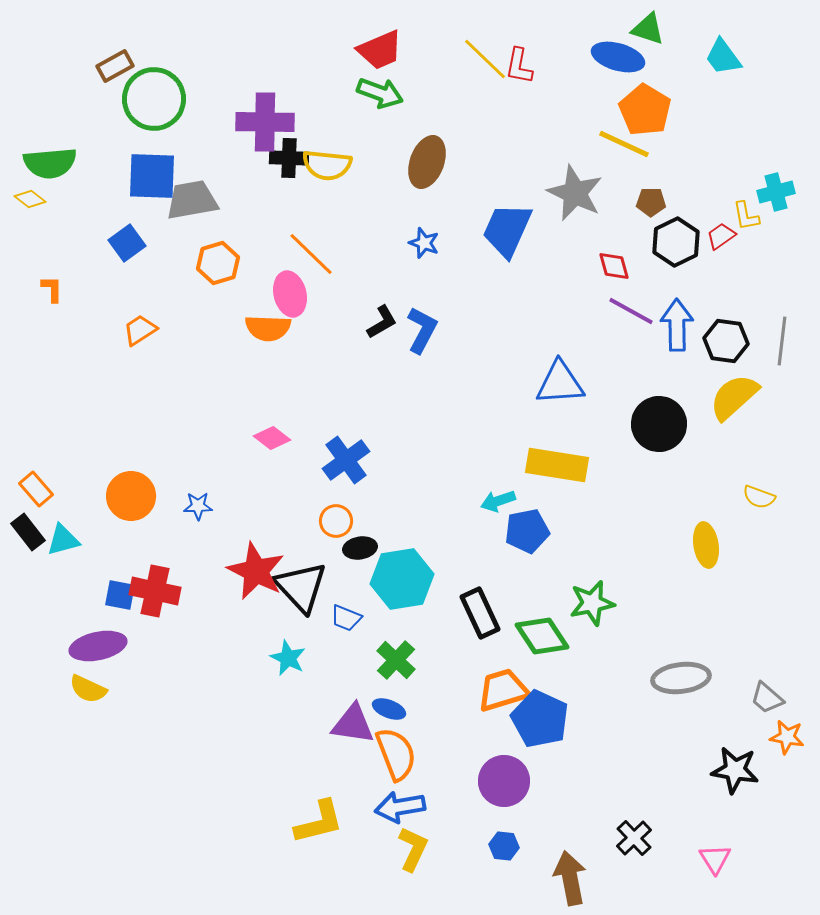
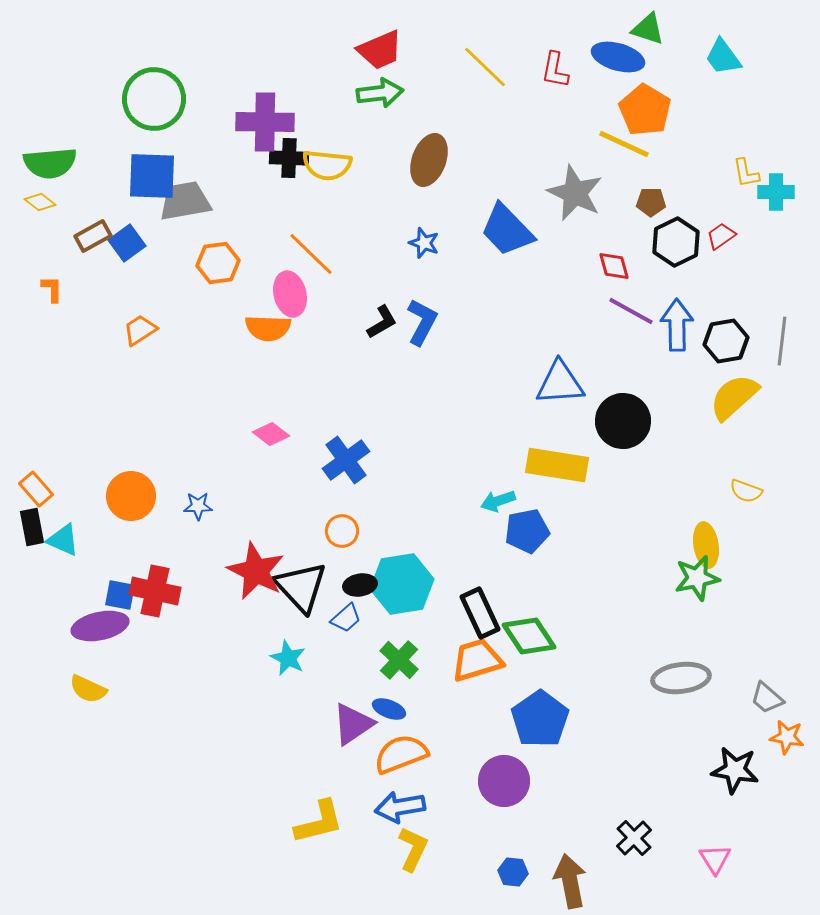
yellow line at (485, 59): moved 8 px down
brown rectangle at (115, 66): moved 22 px left, 170 px down
red L-shape at (519, 66): moved 36 px right, 4 px down
green arrow at (380, 93): rotated 27 degrees counterclockwise
brown ellipse at (427, 162): moved 2 px right, 2 px up
cyan cross at (776, 192): rotated 15 degrees clockwise
yellow diamond at (30, 199): moved 10 px right, 3 px down
gray trapezoid at (192, 200): moved 7 px left, 1 px down
yellow L-shape at (746, 216): moved 43 px up
blue trapezoid at (507, 230): rotated 68 degrees counterclockwise
orange hexagon at (218, 263): rotated 9 degrees clockwise
blue L-shape at (422, 330): moved 8 px up
black hexagon at (726, 341): rotated 18 degrees counterclockwise
black circle at (659, 424): moved 36 px left, 3 px up
pink diamond at (272, 438): moved 1 px left, 4 px up
yellow semicircle at (759, 497): moved 13 px left, 6 px up
orange circle at (336, 521): moved 6 px right, 10 px down
black rectangle at (28, 532): moved 4 px right, 5 px up; rotated 27 degrees clockwise
cyan triangle at (63, 540): rotated 39 degrees clockwise
black ellipse at (360, 548): moved 37 px down
cyan hexagon at (402, 579): moved 5 px down
green star at (592, 603): moved 105 px right, 25 px up
blue trapezoid at (346, 618): rotated 64 degrees counterclockwise
green diamond at (542, 636): moved 13 px left
purple ellipse at (98, 646): moved 2 px right, 20 px up
green cross at (396, 660): moved 3 px right
orange trapezoid at (503, 690): moved 26 px left, 30 px up
blue pentagon at (540, 719): rotated 12 degrees clockwise
purple triangle at (353, 724): rotated 42 degrees counterclockwise
orange semicircle at (396, 754): moved 5 px right; rotated 90 degrees counterclockwise
blue hexagon at (504, 846): moved 9 px right, 26 px down
brown arrow at (570, 878): moved 3 px down
